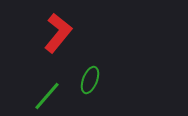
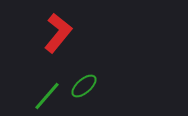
green ellipse: moved 6 px left, 6 px down; rotated 28 degrees clockwise
